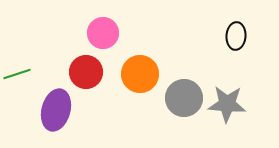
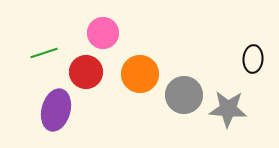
black ellipse: moved 17 px right, 23 px down
green line: moved 27 px right, 21 px up
gray circle: moved 3 px up
gray star: moved 1 px right, 5 px down
